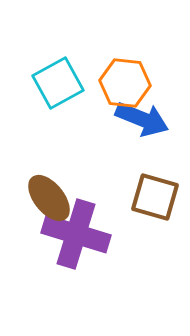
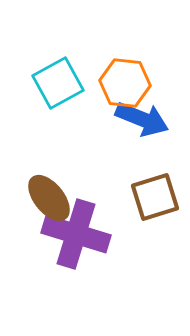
brown square: rotated 33 degrees counterclockwise
